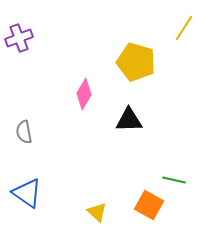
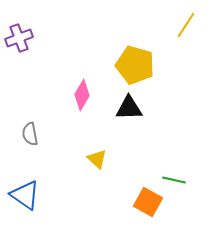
yellow line: moved 2 px right, 3 px up
yellow pentagon: moved 1 px left, 3 px down
pink diamond: moved 2 px left, 1 px down
black triangle: moved 12 px up
gray semicircle: moved 6 px right, 2 px down
blue triangle: moved 2 px left, 2 px down
orange square: moved 1 px left, 3 px up
yellow triangle: moved 53 px up
